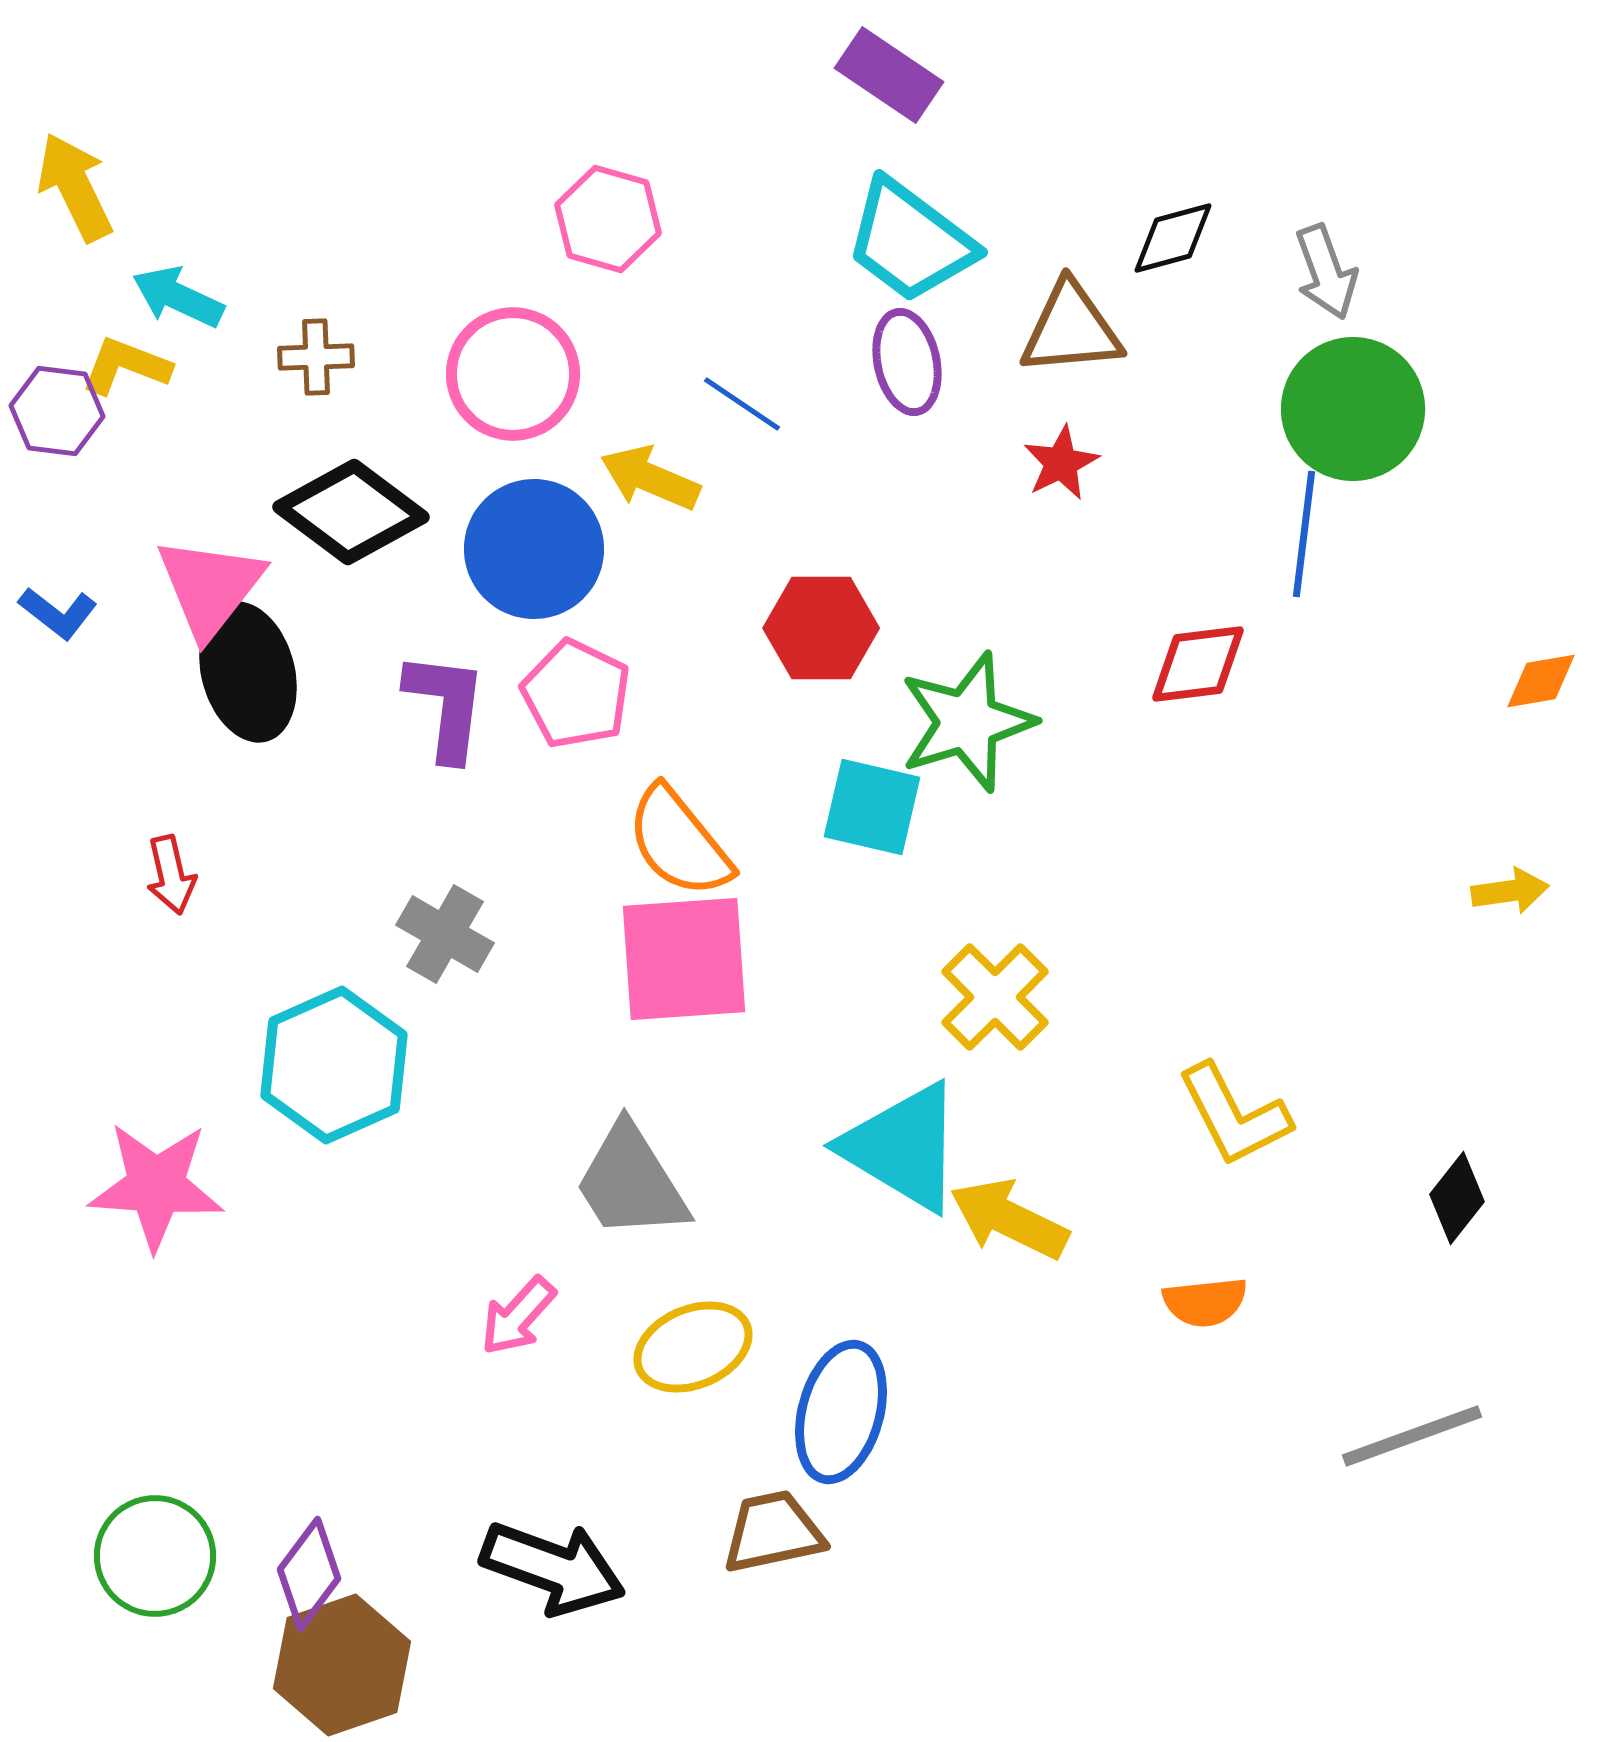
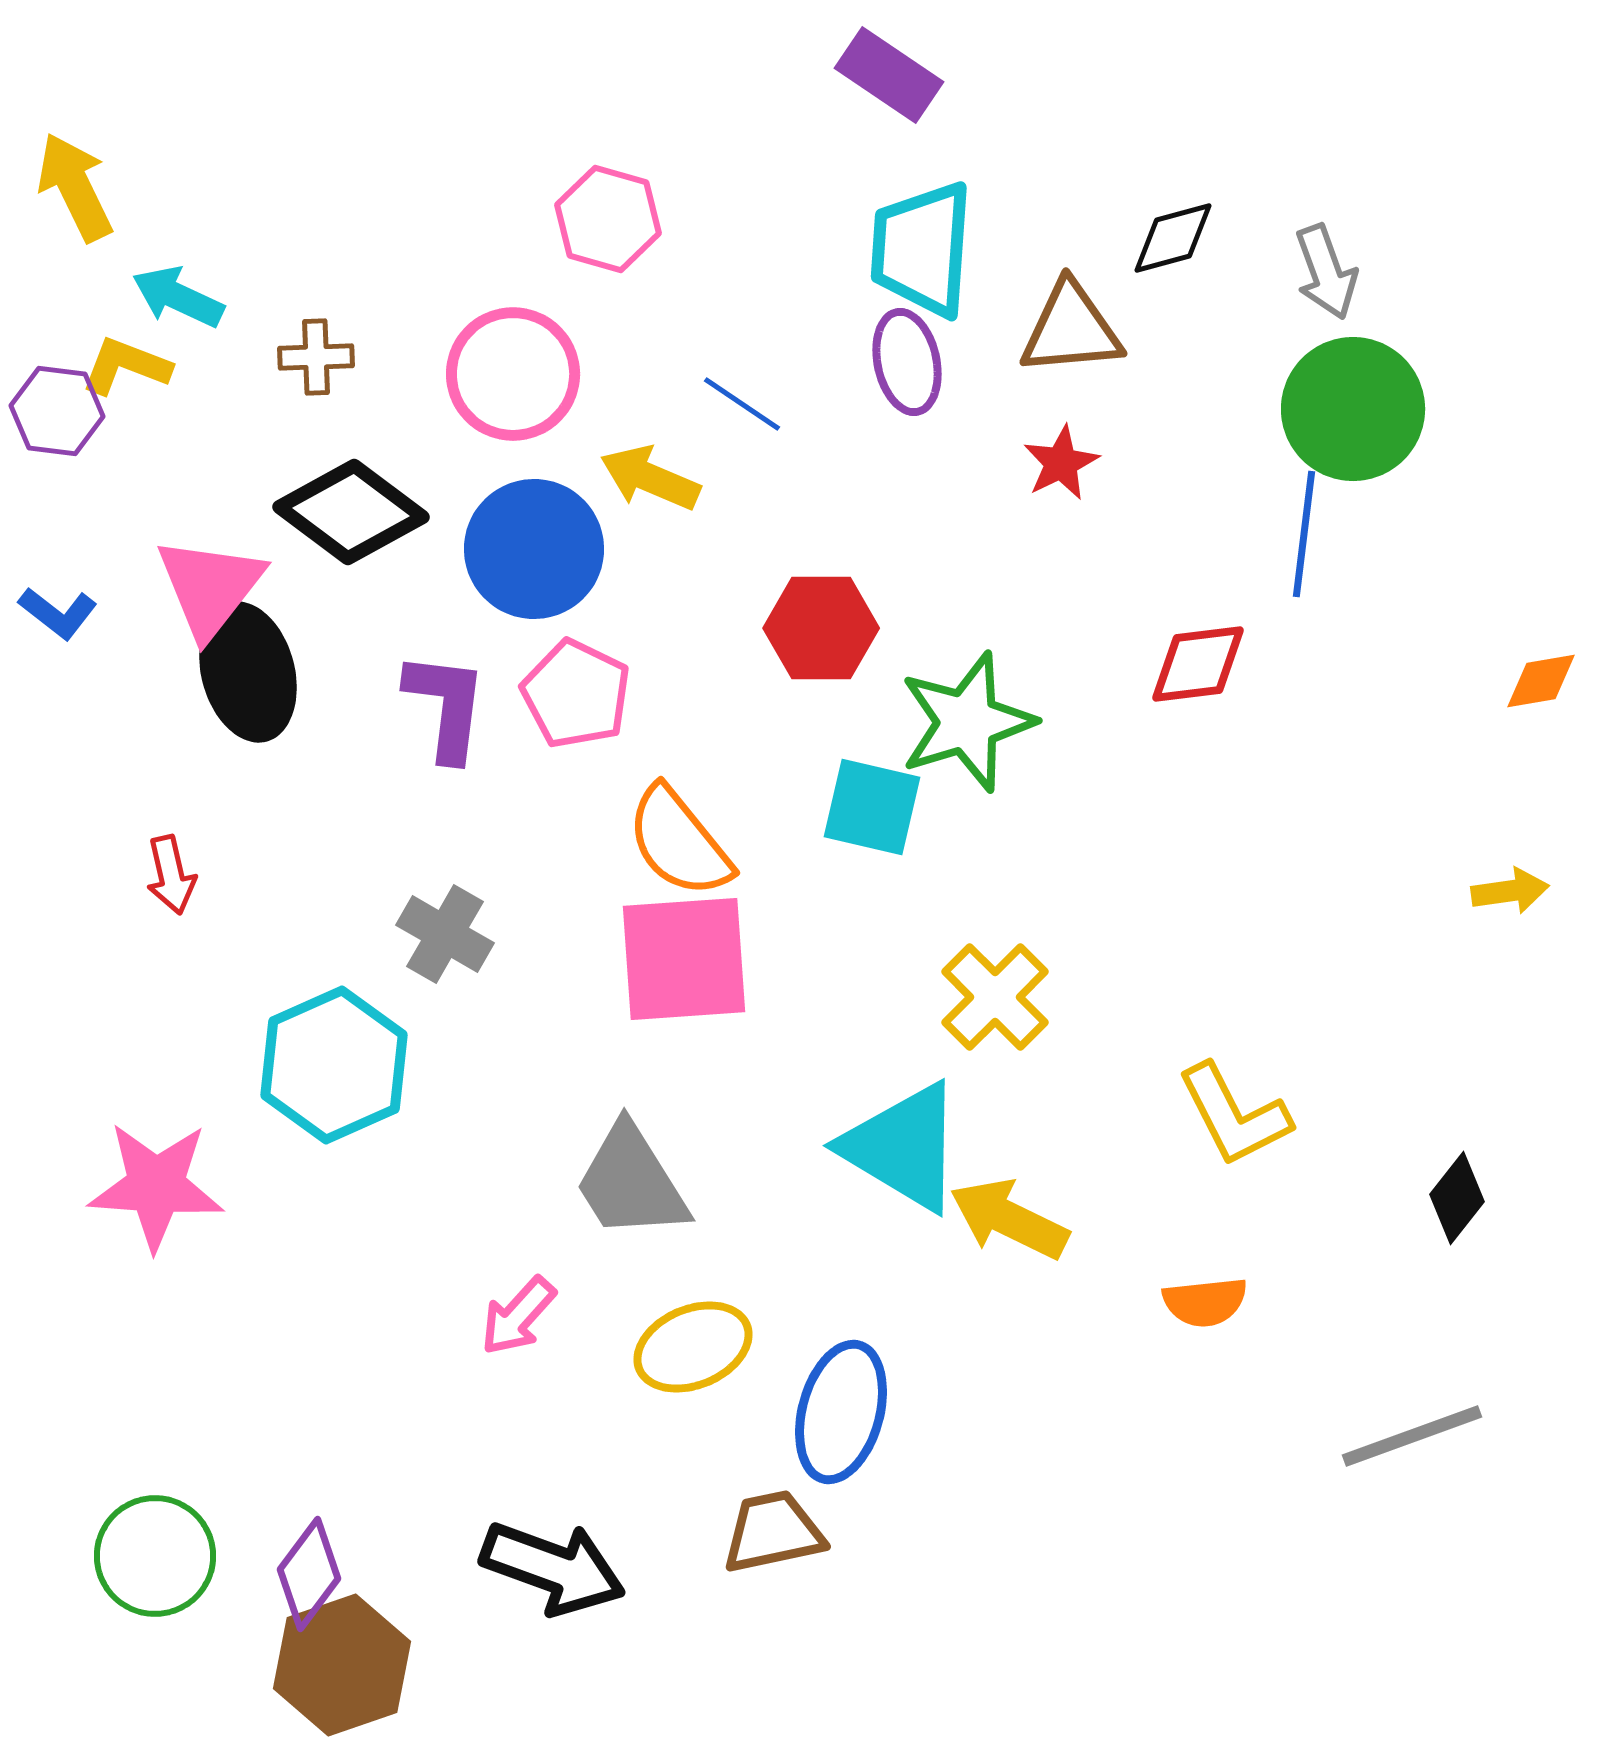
cyan trapezoid at (910, 241): moved 12 px right, 8 px down; rotated 57 degrees clockwise
